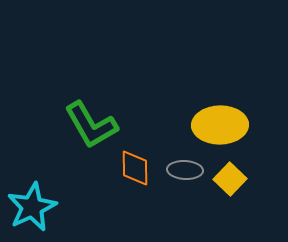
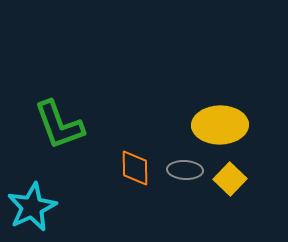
green L-shape: moved 32 px left; rotated 10 degrees clockwise
